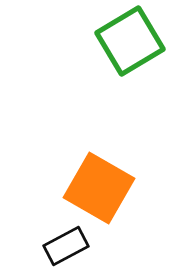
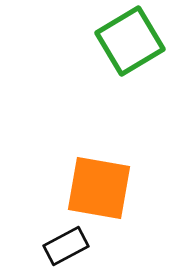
orange square: rotated 20 degrees counterclockwise
